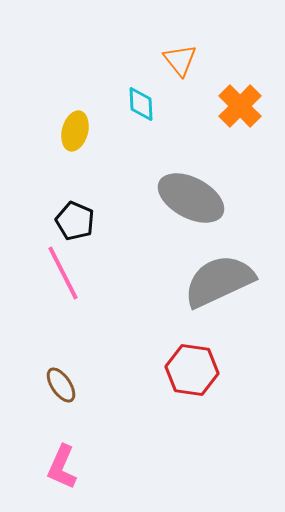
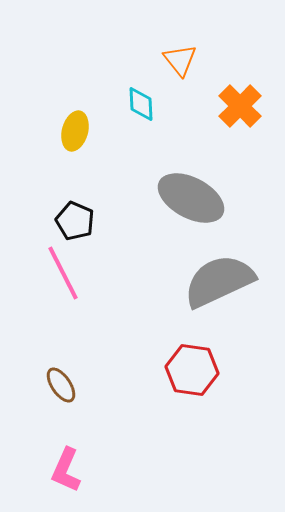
pink L-shape: moved 4 px right, 3 px down
